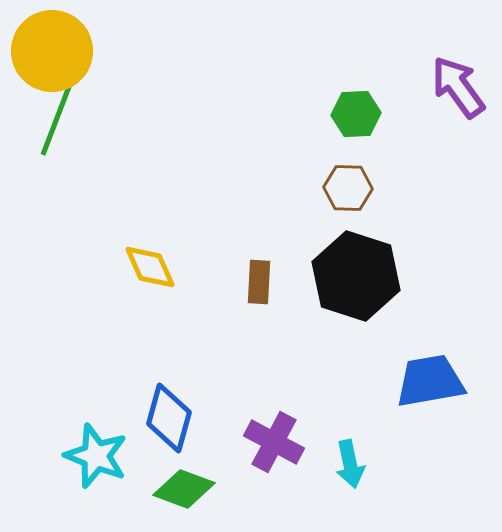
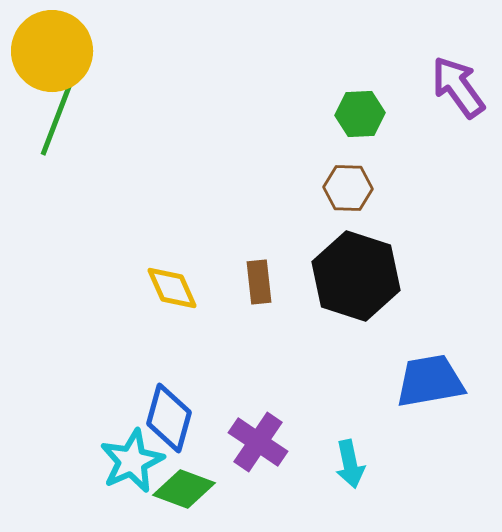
green hexagon: moved 4 px right
yellow diamond: moved 22 px right, 21 px down
brown rectangle: rotated 9 degrees counterclockwise
purple cross: moved 16 px left; rotated 6 degrees clockwise
cyan star: moved 36 px right, 5 px down; rotated 26 degrees clockwise
